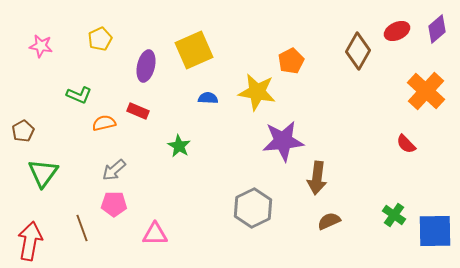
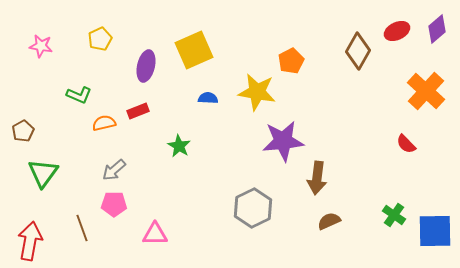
red rectangle: rotated 45 degrees counterclockwise
